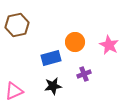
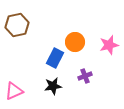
pink star: rotated 30 degrees clockwise
blue rectangle: moved 4 px right; rotated 48 degrees counterclockwise
purple cross: moved 1 px right, 2 px down
